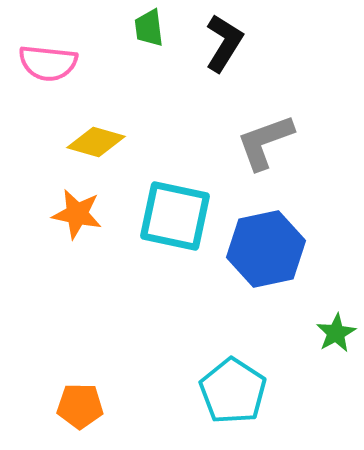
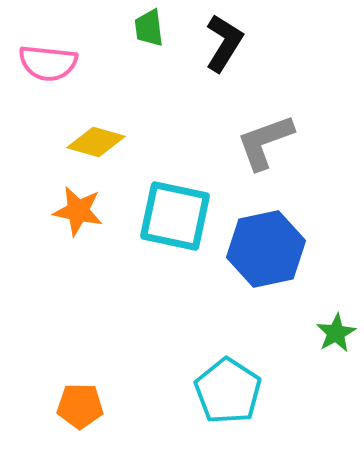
orange star: moved 1 px right, 3 px up
cyan pentagon: moved 5 px left
